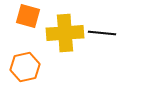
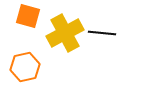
yellow cross: rotated 24 degrees counterclockwise
